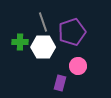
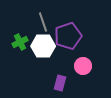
purple pentagon: moved 4 px left, 4 px down
green cross: rotated 28 degrees counterclockwise
white hexagon: moved 1 px up
pink circle: moved 5 px right
